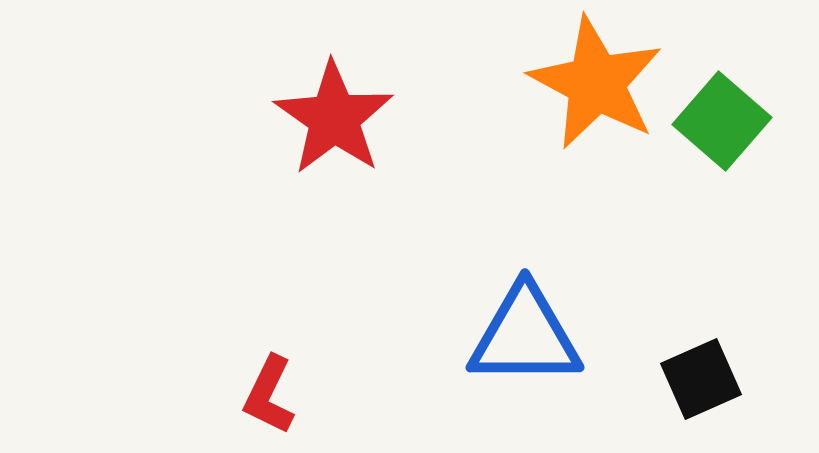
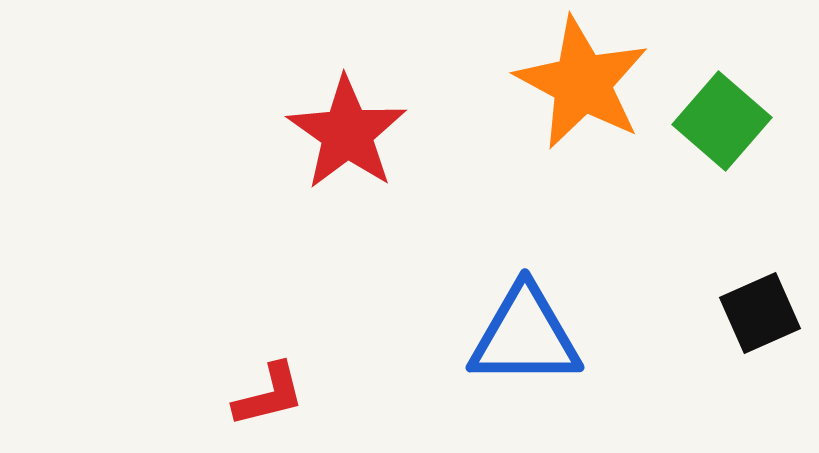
orange star: moved 14 px left
red star: moved 13 px right, 15 px down
black square: moved 59 px right, 66 px up
red L-shape: rotated 130 degrees counterclockwise
